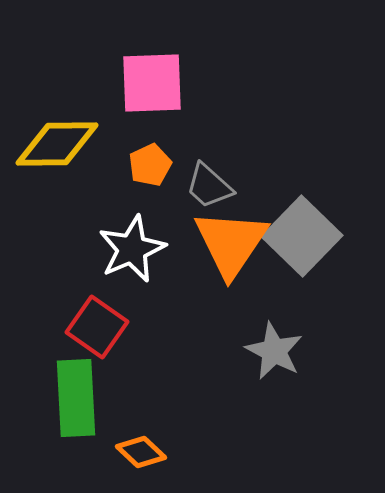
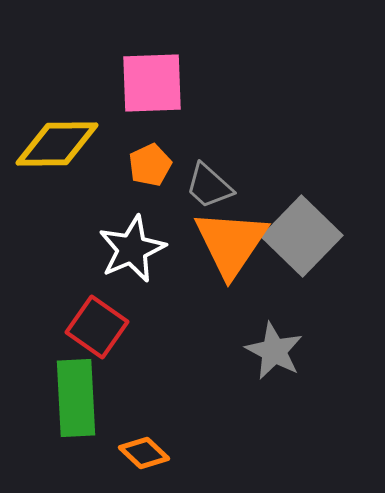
orange diamond: moved 3 px right, 1 px down
